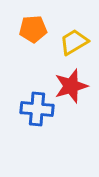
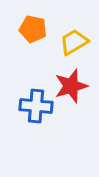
orange pentagon: rotated 16 degrees clockwise
blue cross: moved 1 px left, 3 px up
